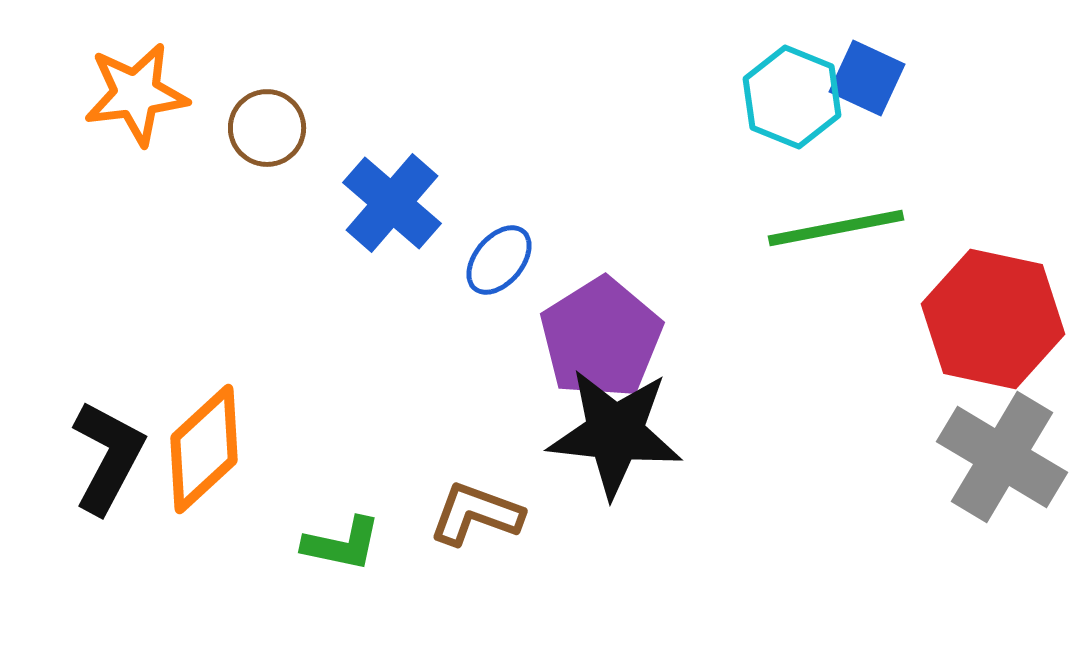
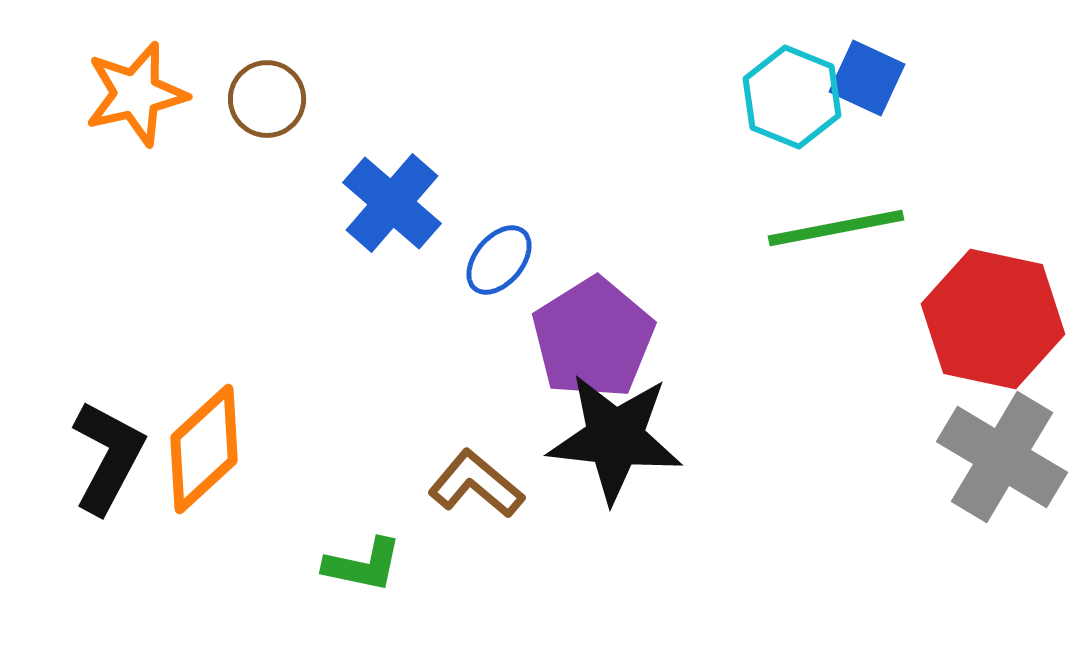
orange star: rotated 6 degrees counterclockwise
brown circle: moved 29 px up
purple pentagon: moved 8 px left
black star: moved 5 px down
brown L-shape: moved 30 px up; rotated 20 degrees clockwise
green L-shape: moved 21 px right, 21 px down
